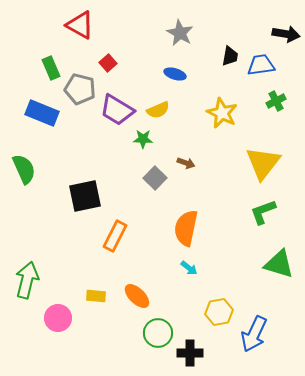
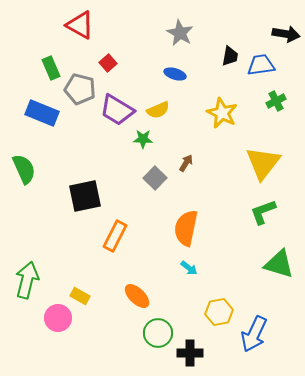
brown arrow: rotated 78 degrees counterclockwise
yellow rectangle: moved 16 px left; rotated 24 degrees clockwise
